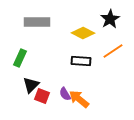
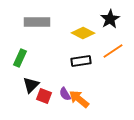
black rectangle: rotated 12 degrees counterclockwise
red square: moved 2 px right
